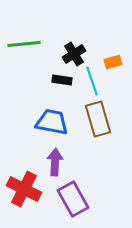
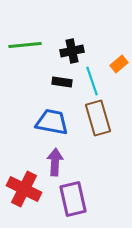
green line: moved 1 px right, 1 px down
black cross: moved 2 px left, 3 px up; rotated 20 degrees clockwise
orange rectangle: moved 6 px right, 2 px down; rotated 24 degrees counterclockwise
black rectangle: moved 2 px down
brown rectangle: moved 1 px up
purple rectangle: rotated 16 degrees clockwise
